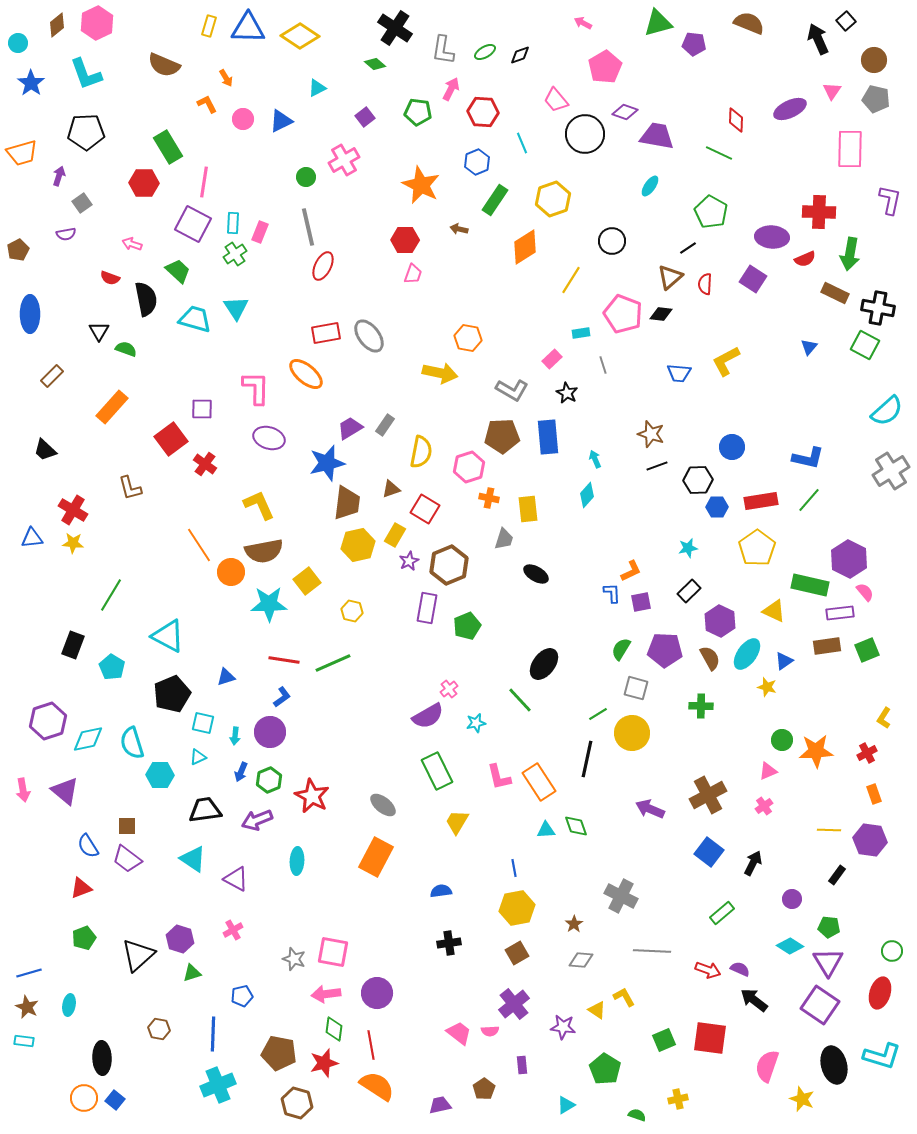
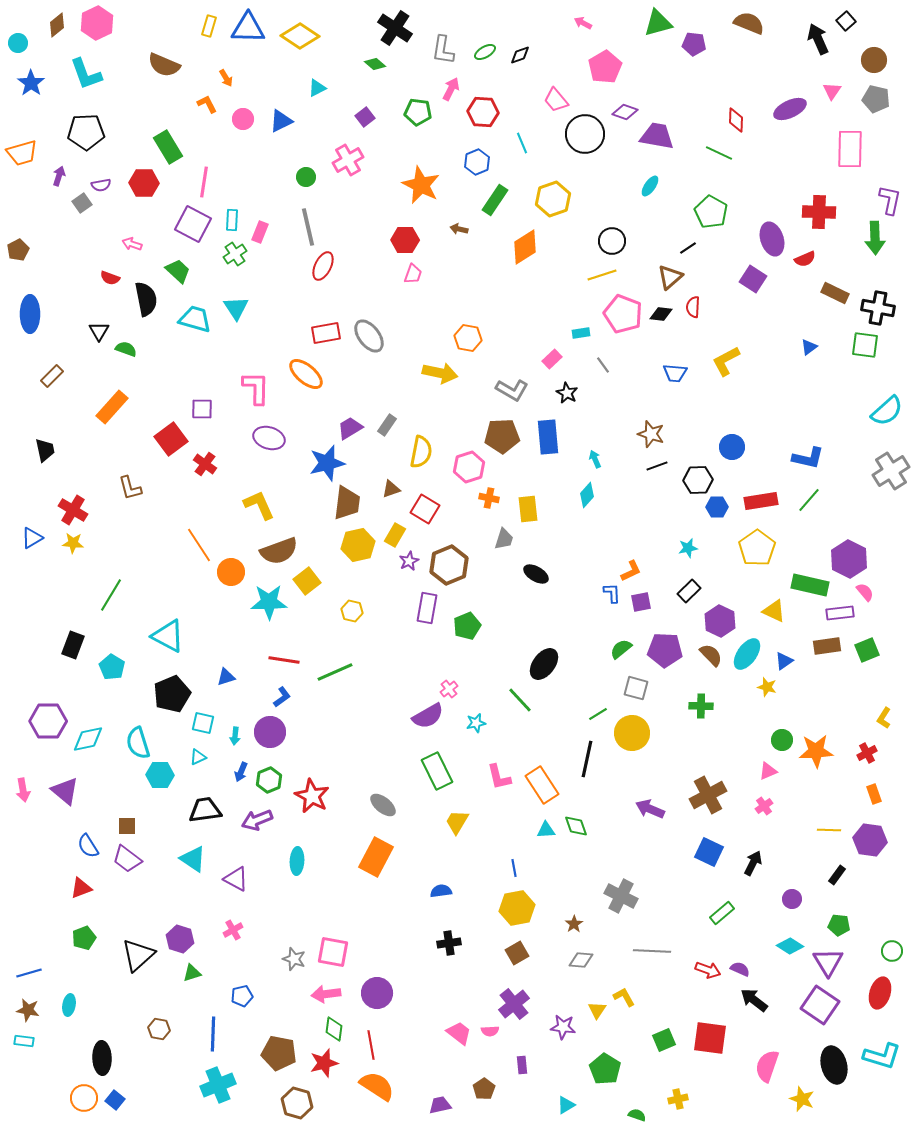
pink cross at (344, 160): moved 4 px right
cyan rectangle at (233, 223): moved 1 px left, 3 px up
purple semicircle at (66, 234): moved 35 px right, 49 px up
purple ellipse at (772, 237): moved 2 px down; rotated 68 degrees clockwise
green arrow at (850, 254): moved 25 px right, 16 px up; rotated 12 degrees counterclockwise
yellow line at (571, 280): moved 31 px right, 5 px up; rotated 40 degrees clockwise
red semicircle at (705, 284): moved 12 px left, 23 px down
green square at (865, 345): rotated 20 degrees counterclockwise
blue triangle at (809, 347): rotated 12 degrees clockwise
gray line at (603, 365): rotated 18 degrees counterclockwise
blue trapezoid at (679, 373): moved 4 px left
gray rectangle at (385, 425): moved 2 px right
black trapezoid at (45, 450): rotated 145 degrees counterclockwise
blue triangle at (32, 538): rotated 25 degrees counterclockwise
brown semicircle at (264, 551): moved 15 px right; rotated 9 degrees counterclockwise
cyan star at (269, 604): moved 2 px up
green semicircle at (621, 649): rotated 20 degrees clockwise
brown semicircle at (710, 658): moved 1 px right, 3 px up; rotated 15 degrees counterclockwise
green line at (333, 663): moved 2 px right, 9 px down
purple hexagon at (48, 721): rotated 18 degrees clockwise
cyan semicircle at (132, 743): moved 6 px right
orange rectangle at (539, 782): moved 3 px right, 3 px down
blue square at (709, 852): rotated 12 degrees counterclockwise
green pentagon at (829, 927): moved 10 px right, 2 px up
brown star at (27, 1007): moved 1 px right, 3 px down; rotated 15 degrees counterclockwise
yellow triangle at (597, 1010): rotated 30 degrees clockwise
